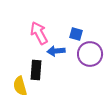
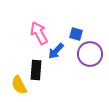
blue arrow: rotated 42 degrees counterclockwise
yellow semicircle: moved 1 px left, 1 px up; rotated 12 degrees counterclockwise
